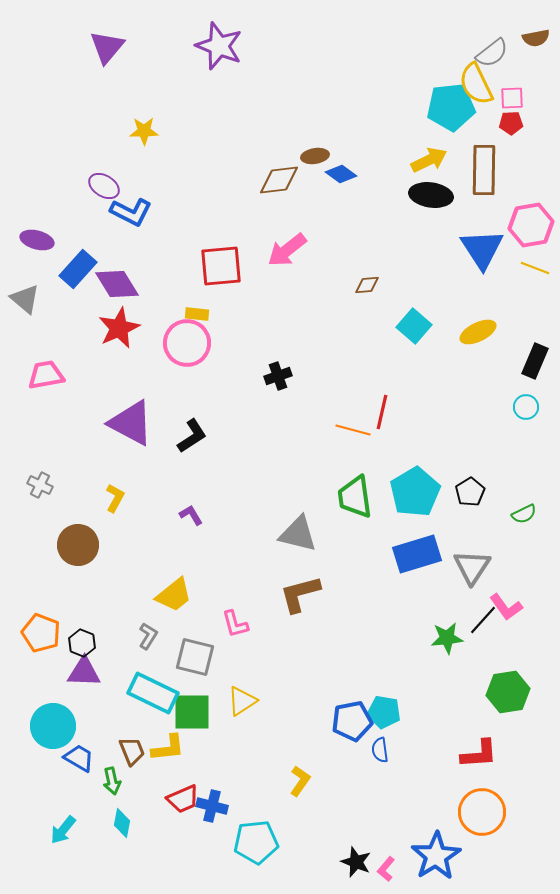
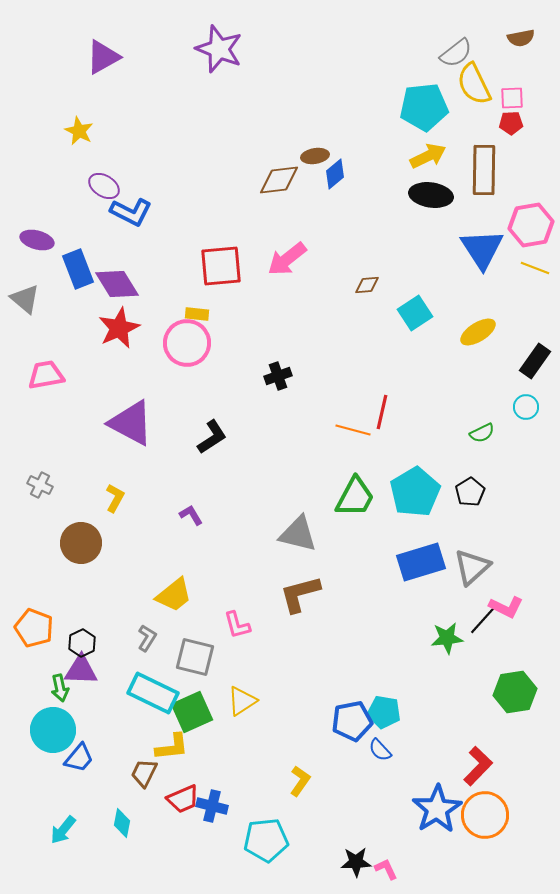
brown semicircle at (536, 38): moved 15 px left
purple star at (219, 46): moved 3 px down
purple triangle at (107, 47): moved 4 px left, 10 px down; rotated 21 degrees clockwise
gray semicircle at (492, 53): moved 36 px left
yellow semicircle at (476, 84): moved 2 px left
cyan pentagon at (451, 107): moved 27 px left
yellow star at (144, 131): moved 65 px left; rotated 28 degrees clockwise
yellow arrow at (429, 160): moved 1 px left, 4 px up
blue diamond at (341, 174): moved 6 px left; rotated 76 degrees counterclockwise
pink arrow at (287, 250): moved 9 px down
blue rectangle at (78, 269): rotated 63 degrees counterclockwise
cyan square at (414, 326): moved 1 px right, 13 px up; rotated 16 degrees clockwise
yellow ellipse at (478, 332): rotated 6 degrees counterclockwise
black rectangle at (535, 361): rotated 12 degrees clockwise
black L-shape at (192, 436): moved 20 px right, 1 px down
green trapezoid at (355, 497): rotated 144 degrees counterclockwise
green semicircle at (524, 514): moved 42 px left, 81 px up
brown circle at (78, 545): moved 3 px right, 2 px up
blue rectangle at (417, 554): moved 4 px right, 8 px down
gray triangle at (472, 567): rotated 15 degrees clockwise
pink L-shape at (506, 607): rotated 28 degrees counterclockwise
pink L-shape at (235, 624): moved 2 px right, 1 px down
orange pentagon at (41, 633): moved 7 px left, 5 px up
gray L-shape at (148, 636): moved 1 px left, 2 px down
black hexagon at (82, 643): rotated 12 degrees clockwise
purple triangle at (84, 672): moved 3 px left, 2 px up
green hexagon at (508, 692): moved 7 px right
green square at (192, 712): rotated 24 degrees counterclockwise
cyan circle at (53, 726): moved 4 px down
yellow L-shape at (168, 748): moved 4 px right, 1 px up
blue semicircle at (380, 750): rotated 35 degrees counterclockwise
brown trapezoid at (132, 751): moved 12 px right, 22 px down; rotated 132 degrees counterclockwise
red L-shape at (479, 754): moved 1 px left, 12 px down; rotated 42 degrees counterclockwise
blue trapezoid at (79, 758): rotated 100 degrees clockwise
green arrow at (112, 781): moved 52 px left, 93 px up
orange circle at (482, 812): moved 3 px right, 3 px down
cyan pentagon at (256, 842): moved 10 px right, 2 px up
blue star at (436, 856): moved 1 px right, 47 px up
black star at (356, 862): rotated 24 degrees counterclockwise
pink L-shape at (386, 869): rotated 115 degrees clockwise
